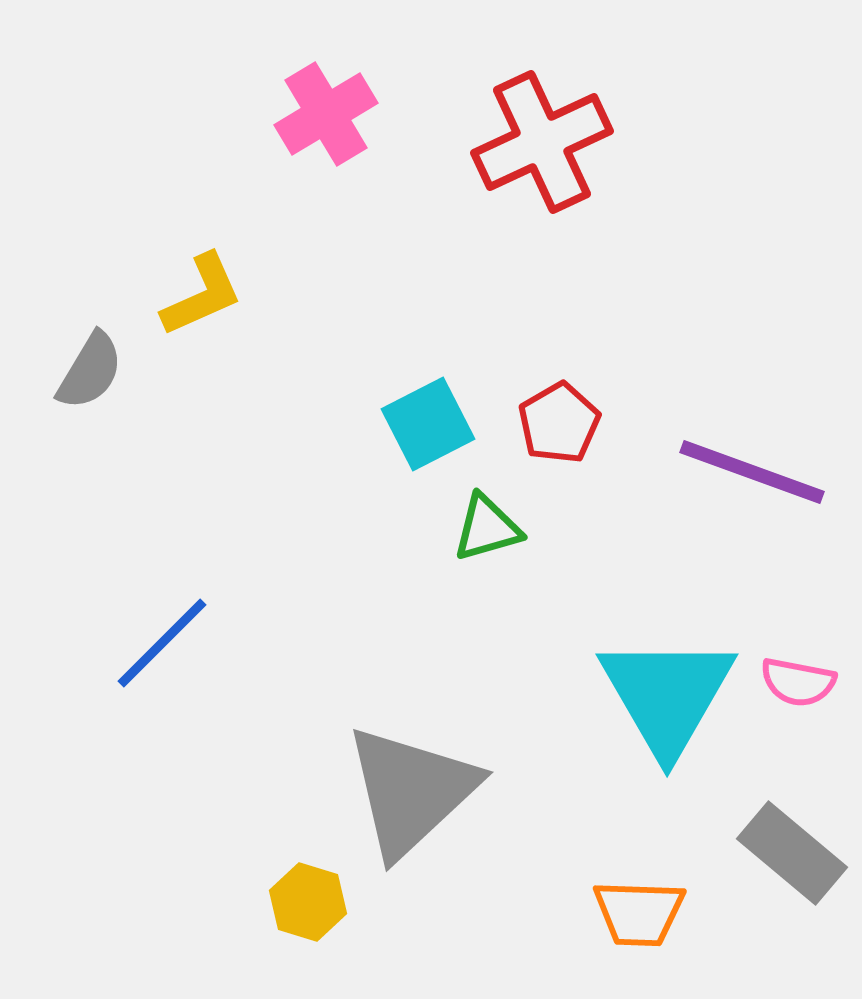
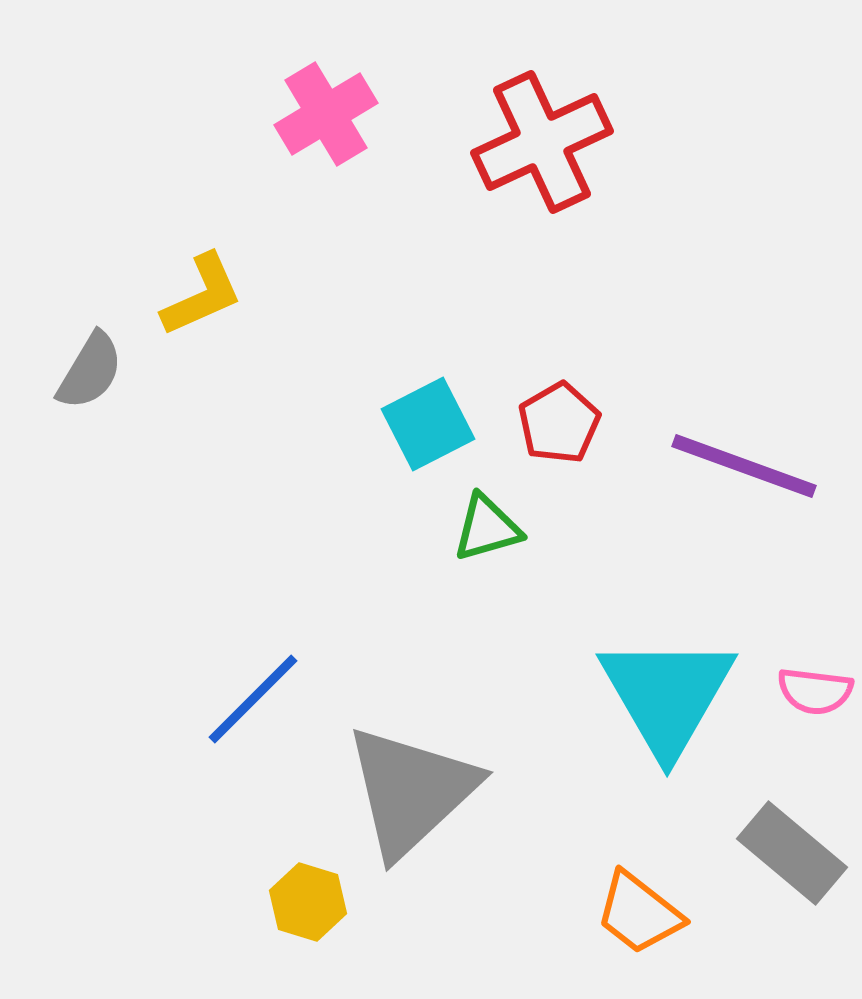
purple line: moved 8 px left, 6 px up
blue line: moved 91 px right, 56 px down
pink semicircle: moved 17 px right, 9 px down; rotated 4 degrees counterclockwise
orange trapezoid: rotated 36 degrees clockwise
